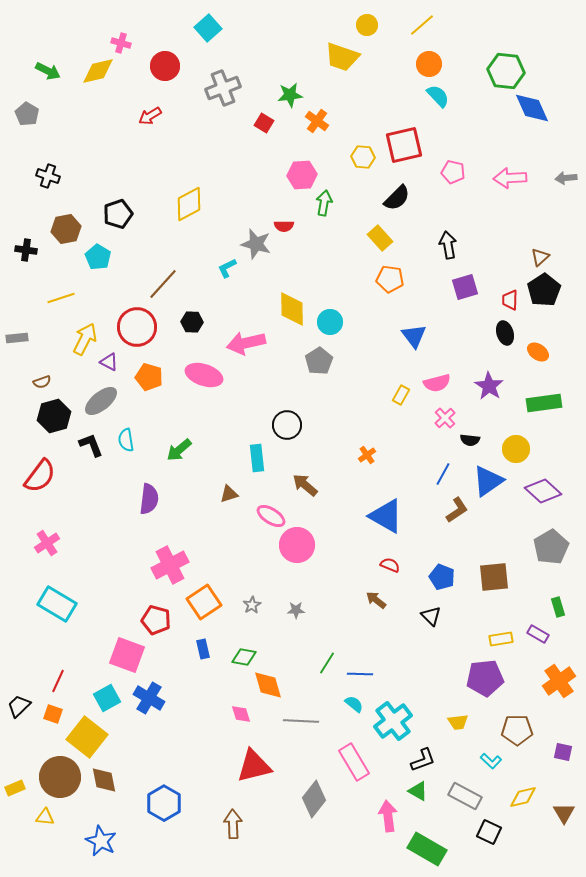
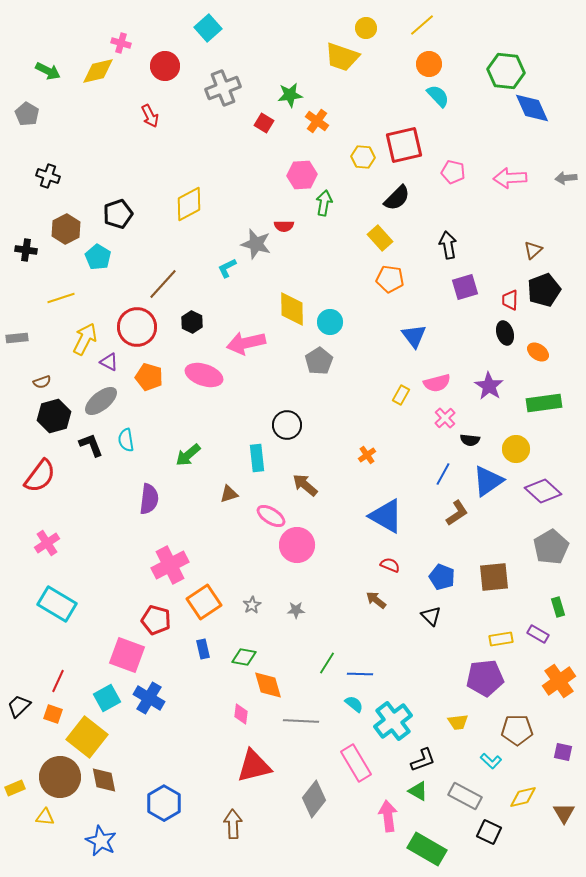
yellow circle at (367, 25): moved 1 px left, 3 px down
red arrow at (150, 116): rotated 85 degrees counterclockwise
brown hexagon at (66, 229): rotated 16 degrees counterclockwise
brown triangle at (540, 257): moved 7 px left, 7 px up
black pentagon at (544, 290): rotated 12 degrees clockwise
black hexagon at (192, 322): rotated 25 degrees clockwise
green arrow at (179, 450): moved 9 px right, 5 px down
brown L-shape at (457, 510): moved 3 px down
pink diamond at (241, 714): rotated 25 degrees clockwise
pink rectangle at (354, 762): moved 2 px right, 1 px down
